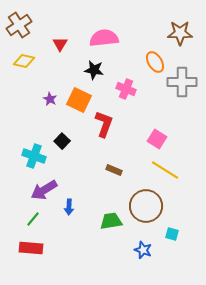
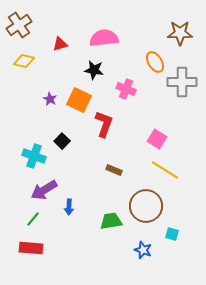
red triangle: rotated 42 degrees clockwise
